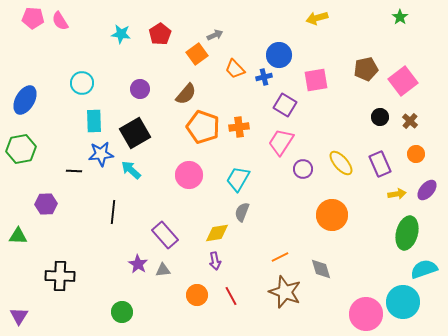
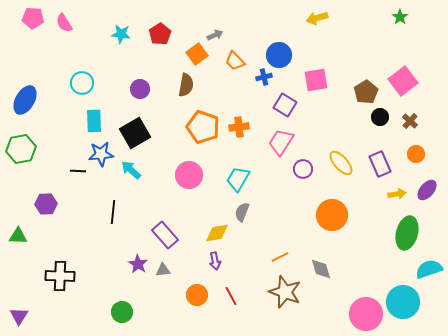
pink semicircle at (60, 21): moved 4 px right, 2 px down
orange trapezoid at (235, 69): moved 8 px up
brown pentagon at (366, 69): moved 23 px down; rotated 20 degrees counterclockwise
brown semicircle at (186, 94): moved 9 px up; rotated 30 degrees counterclockwise
black line at (74, 171): moved 4 px right
cyan semicircle at (424, 269): moved 5 px right
